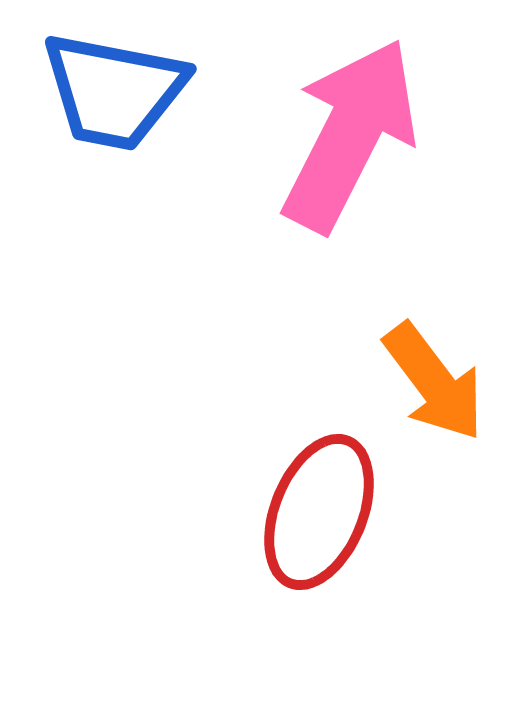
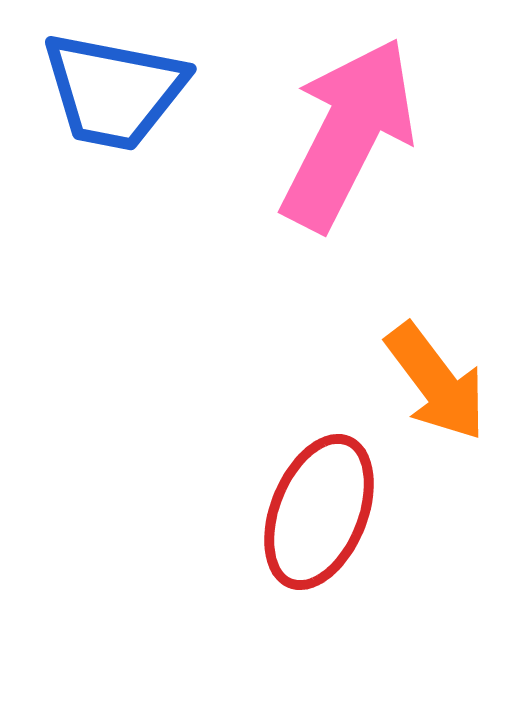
pink arrow: moved 2 px left, 1 px up
orange arrow: moved 2 px right
